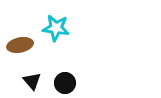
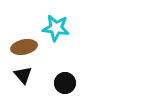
brown ellipse: moved 4 px right, 2 px down
black triangle: moved 9 px left, 6 px up
